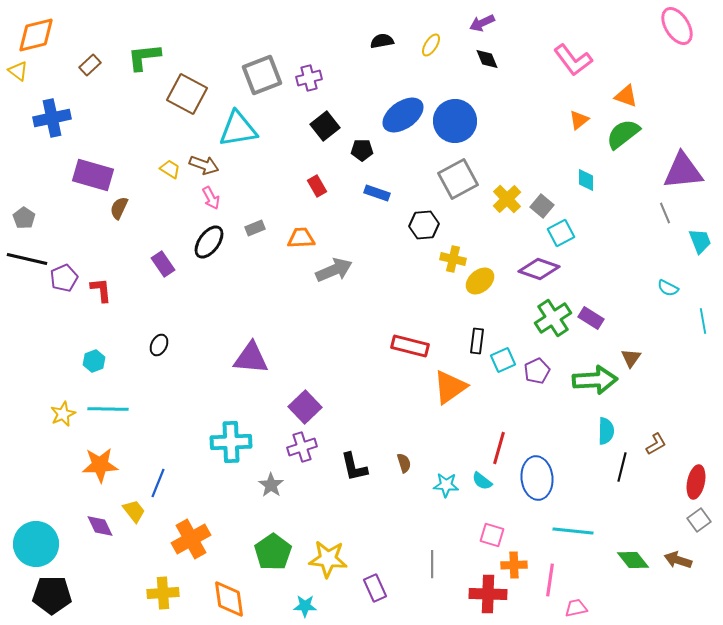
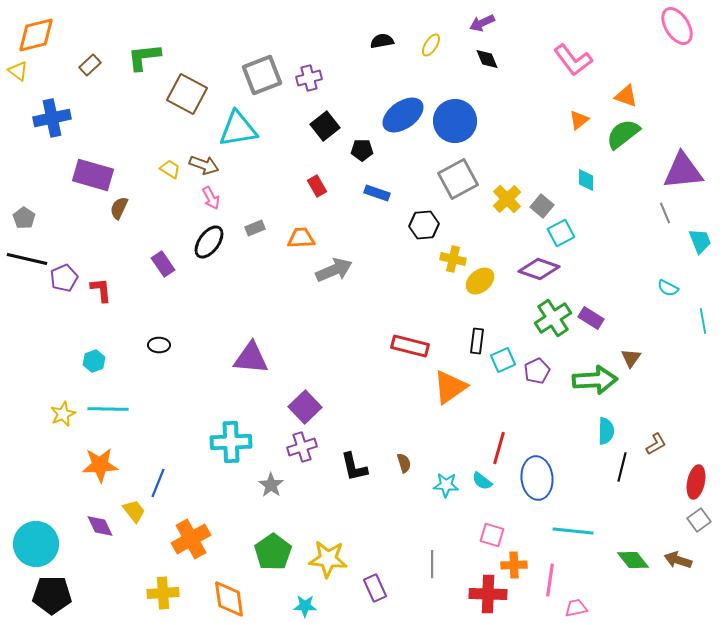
black ellipse at (159, 345): rotated 65 degrees clockwise
